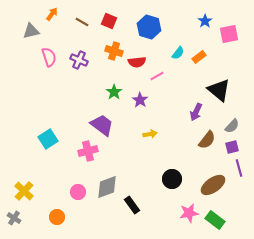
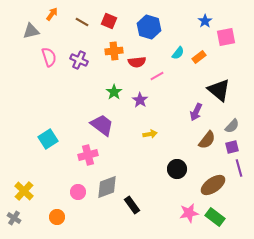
pink square: moved 3 px left, 3 px down
orange cross: rotated 24 degrees counterclockwise
pink cross: moved 4 px down
black circle: moved 5 px right, 10 px up
green rectangle: moved 3 px up
